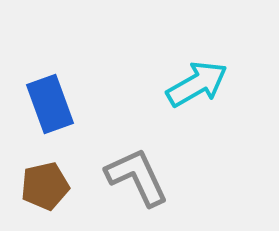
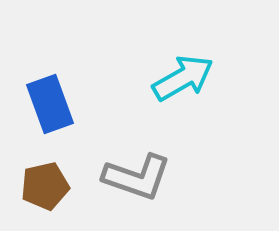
cyan arrow: moved 14 px left, 6 px up
gray L-shape: rotated 134 degrees clockwise
